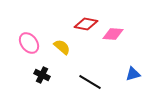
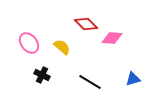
red diamond: rotated 35 degrees clockwise
pink diamond: moved 1 px left, 4 px down
blue triangle: moved 5 px down
